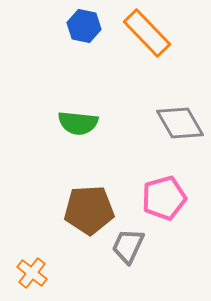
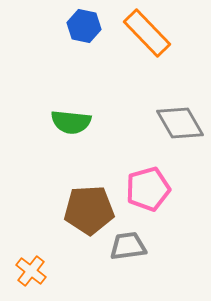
green semicircle: moved 7 px left, 1 px up
pink pentagon: moved 16 px left, 9 px up
gray trapezoid: rotated 57 degrees clockwise
orange cross: moved 1 px left, 2 px up
